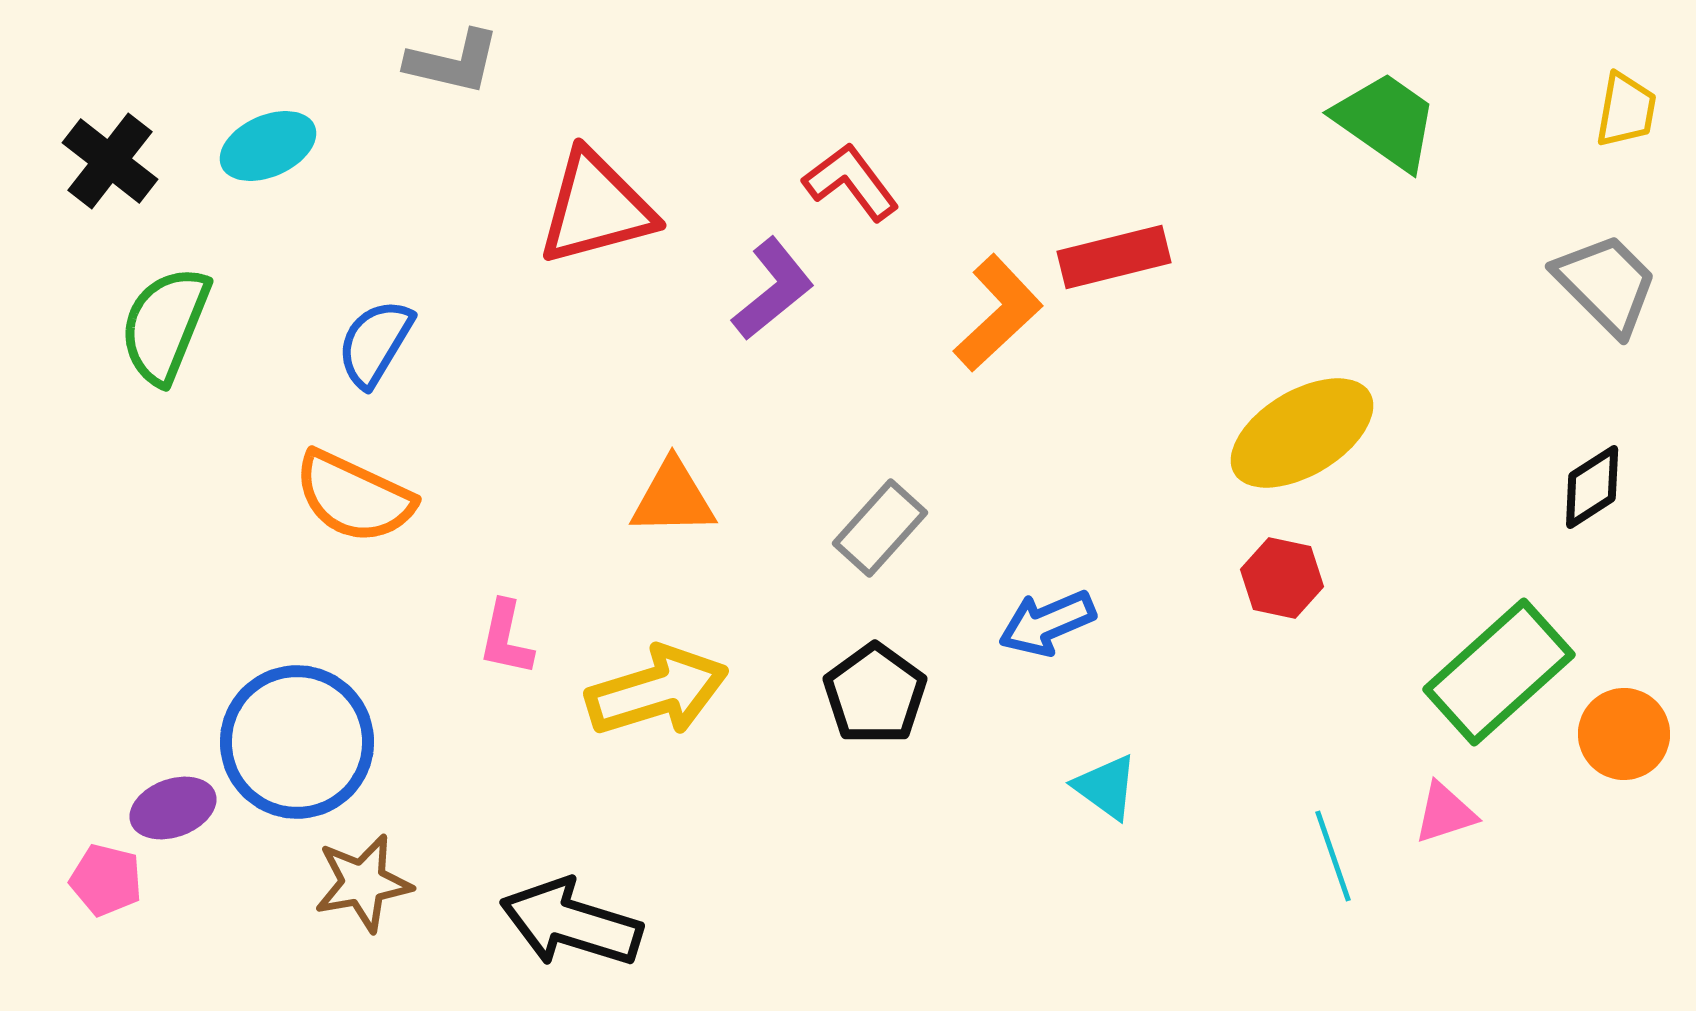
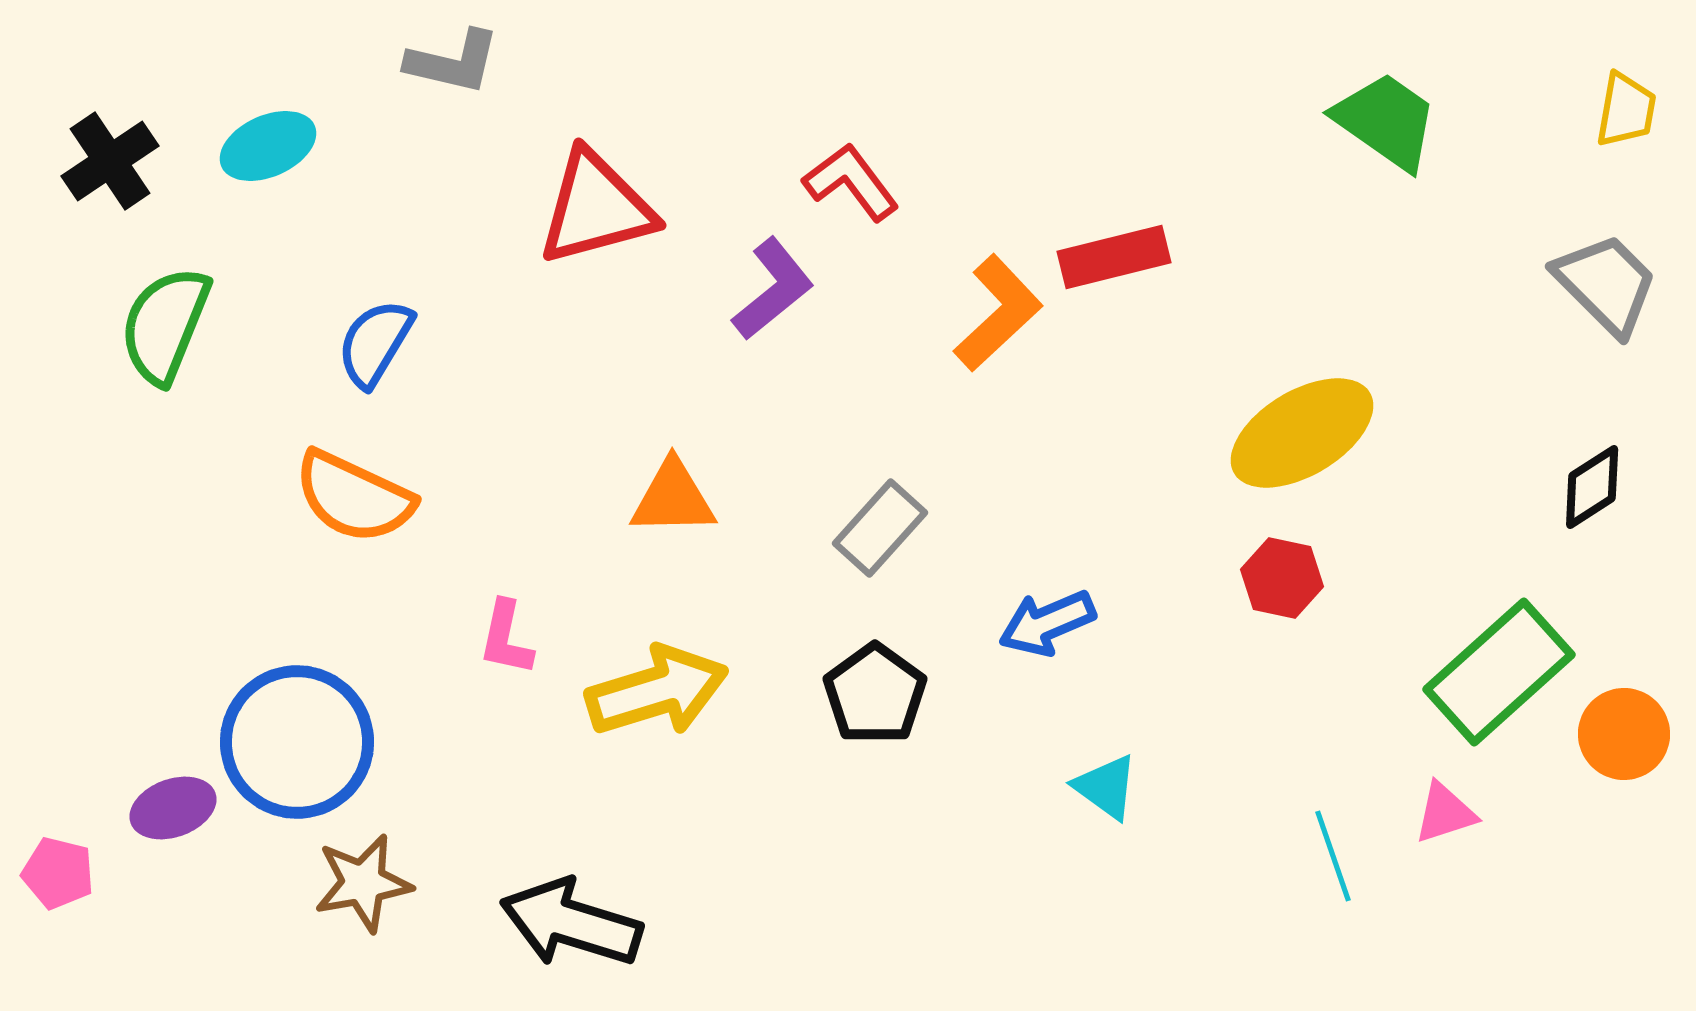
black cross: rotated 18 degrees clockwise
pink pentagon: moved 48 px left, 7 px up
